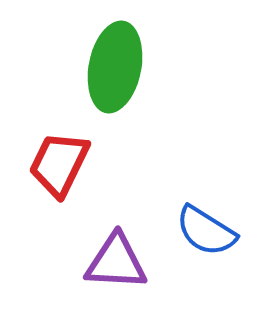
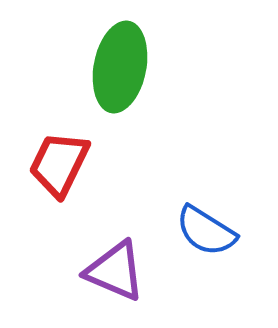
green ellipse: moved 5 px right
purple triangle: moved 1 px left, 9 px down; rotated 20 degrees clockwise
